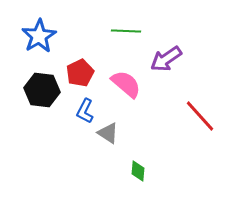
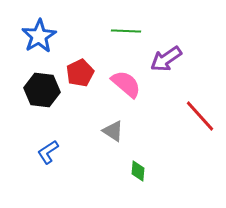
blue L-shape: moved 37 px left, 41 px down; rotated 30 degrees clockwise
gray triangle: moved 5 px right, 2 px up
